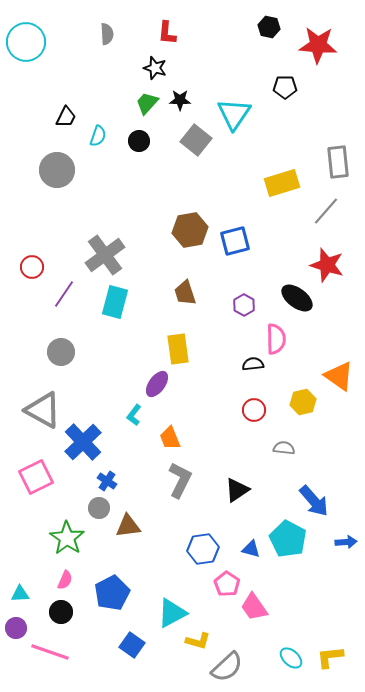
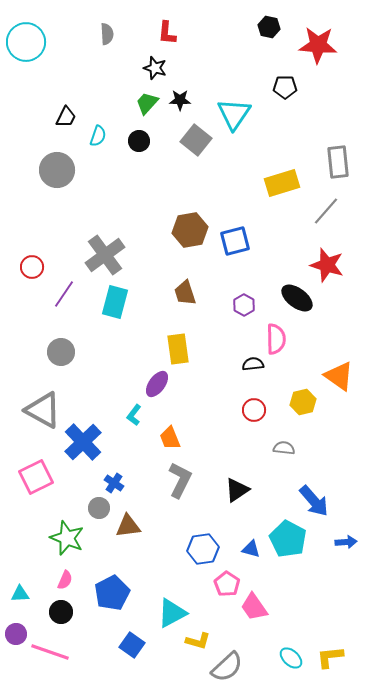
blue cross at (107, 481): moved 7 px right, 2 px down
green star at (67, 538): rotated 12 degrees counterclockwise
purple circle at (16, 628): moved 6 px down
